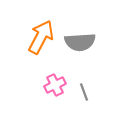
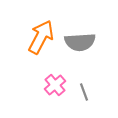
pink cross: rotated 15 degrees counterclockwise
